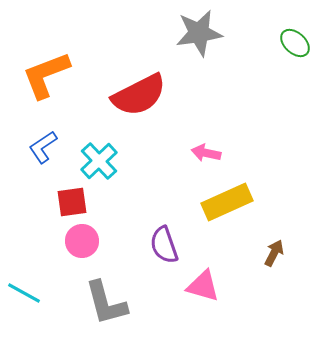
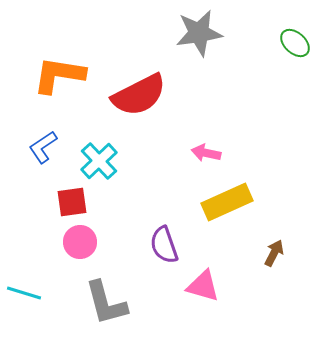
orange L-shape: moved 13 px right; rotated 30 degrees clockwise
pink circle: moved 2 px left, 1 px down
cyan line: rotated 12 degrees counterclockwise
